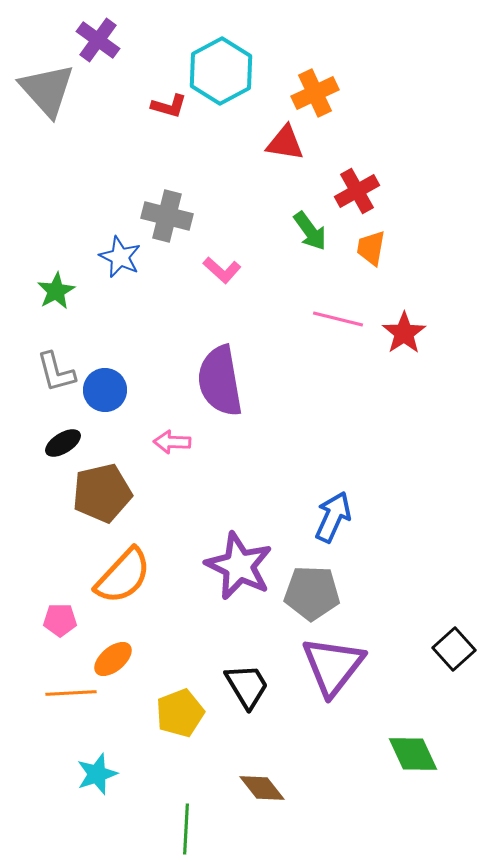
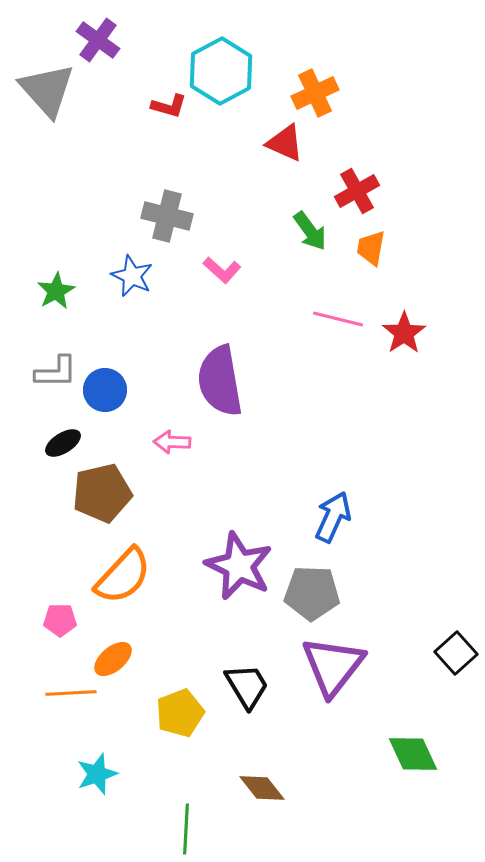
red triangle: rotated 15 degrees clockwise
blue star: moved 12 px right, 19 px down
gray L-shape: rotated 75 degrees counterclockwise
black square: moved 2 px right, 4 px down
